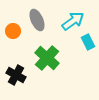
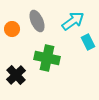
gray ellipse: moved 1 px down
orange circle: moved 1 px left, 2 px up
green cross: rotated 30 degrees counterclockwise
black cross: rotated 18 degrees clockwise
